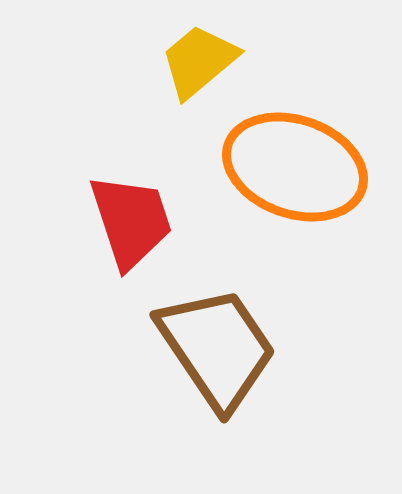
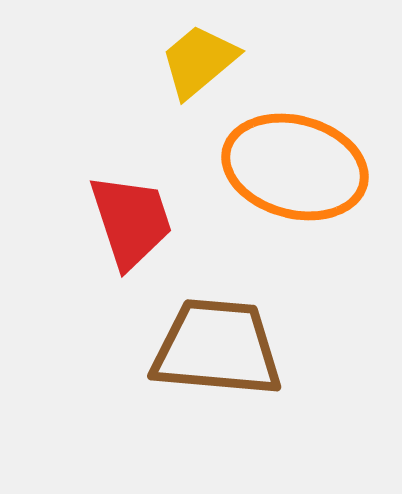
orange ellipse: rotated 4 degrees counterclockwise
brown trapezoid: rotated 51 degrees counterclockwise
